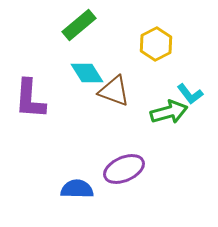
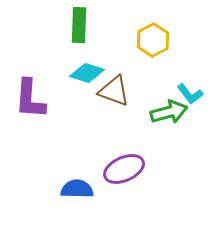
green rectangle: rotated 48 degrees counterclockwise
yellow hexagon: moved 3 px left, 4 px up
cyan diamond: rotated 40 degrees counterclockwise
